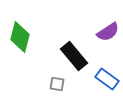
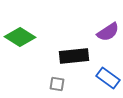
green diamond: rotated 72 degrees counterclockwise
black rectangle: rotated 56 degrees counterclockwise
blue rectangle: moved 1 px right, 1 px up
